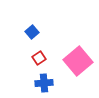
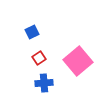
blue square: rotated 16 degrees clockwise
